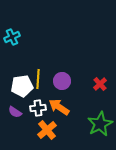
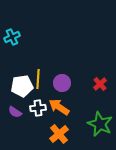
purple circle: moved 2 px down
green star: rotated 20 degrees counterclockwise
orange cross: moved 12 px right, 4 px down
